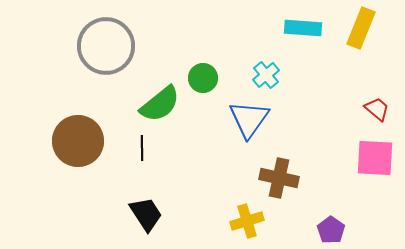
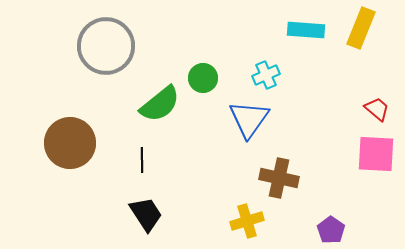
cyan rectangle: moved 3 px right, 2 px down
cyan cross: rotated 16 degrees clockwise
brown circle: moved 8 px left, 2 px down
black line: moved 12 px down
pink square: moved 1 px right, 4 px up
